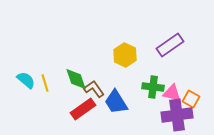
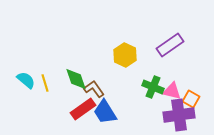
green cross: rotated 15 degrees clockwise
pink triangle: moved 2 px up
blue trapezoid: moved 11 px left, 10 px down
purple cross: moved 2 px right
